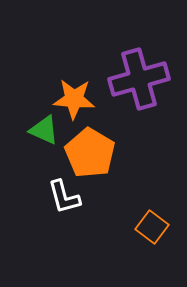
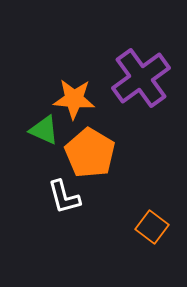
purple cross: moved 2 px right, 1 px up; rotated 20 degrees counterclockwise
